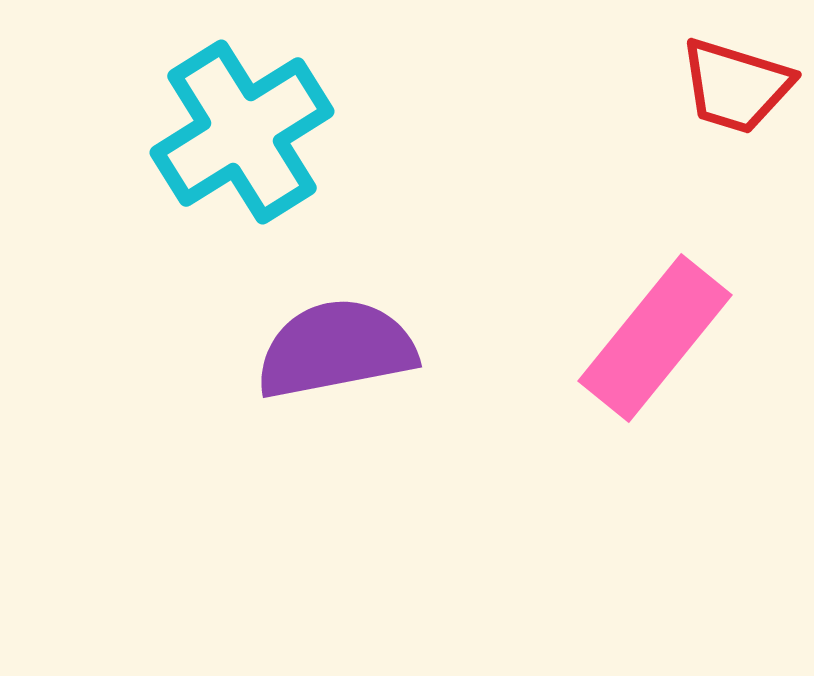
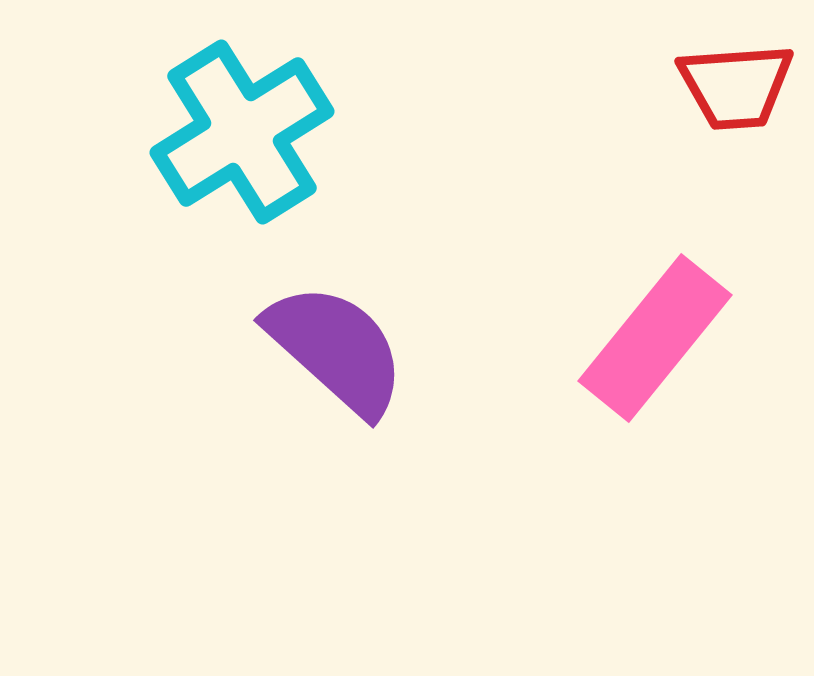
red trapezoid: rotated 21 degrees counterclockwise
purple semicircle: rotated 53 degrees clockwise
